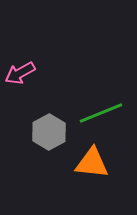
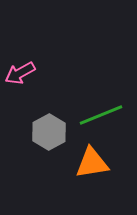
green line: moved 2 px down
orange triangle: rotated 15 degrees counterclockwise
